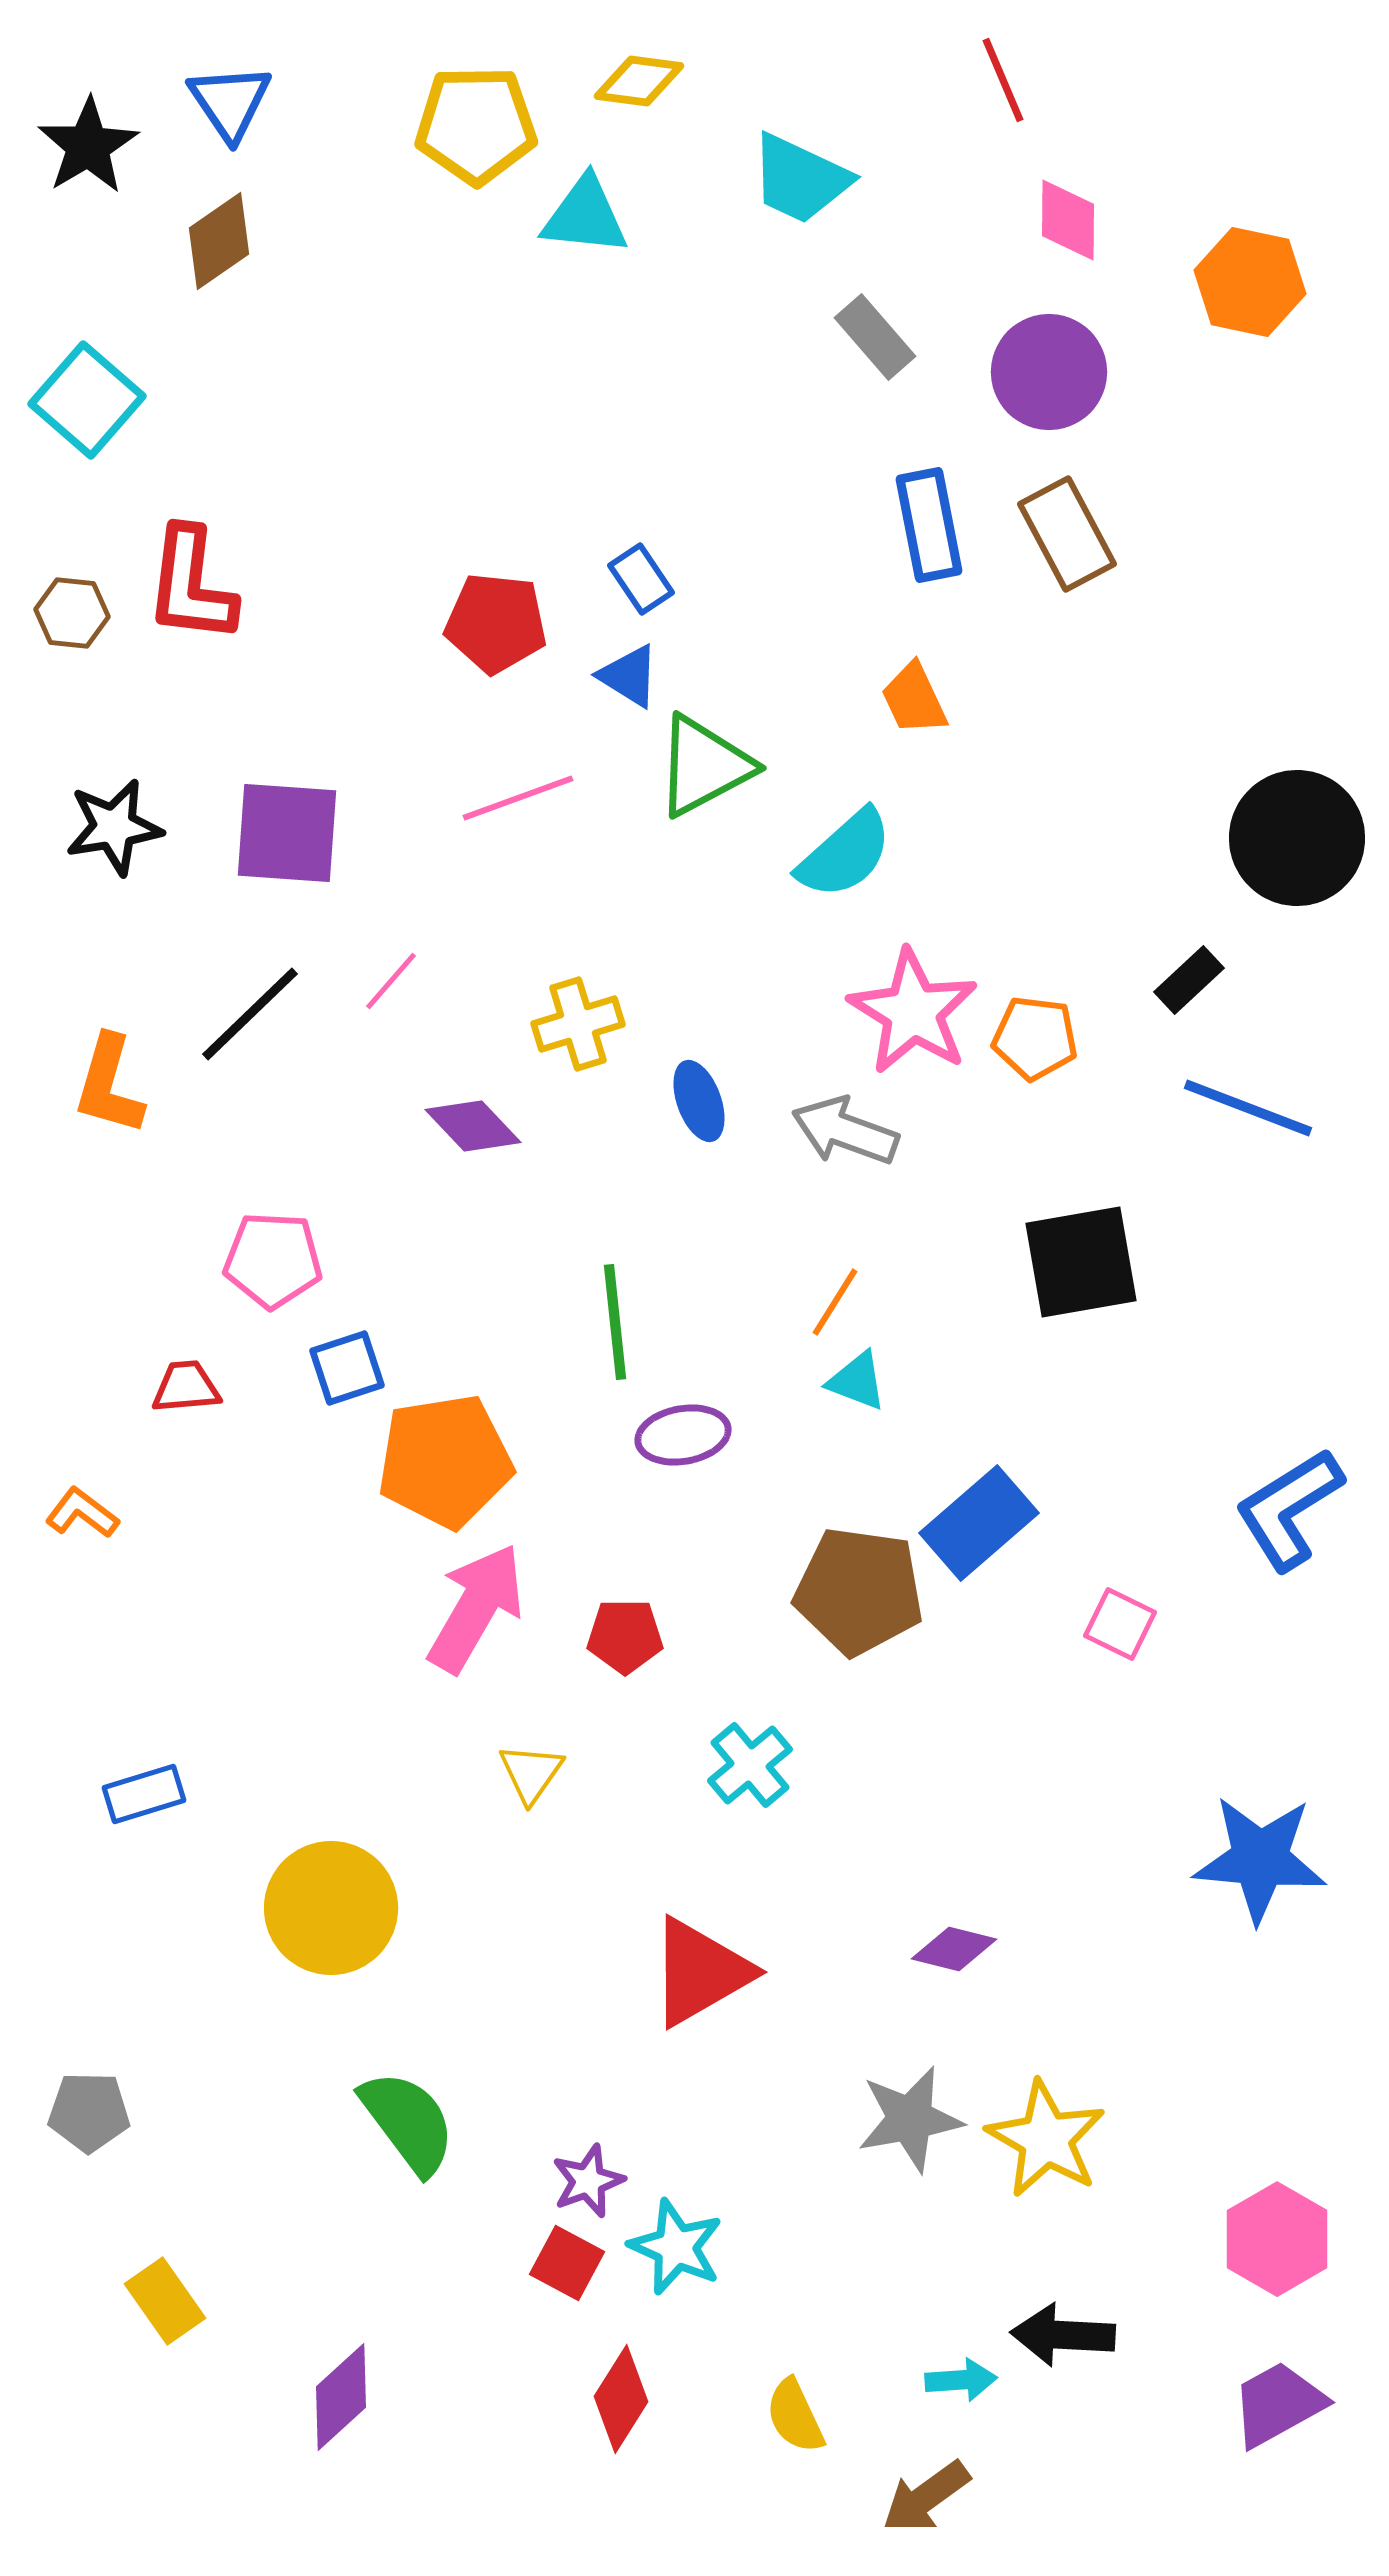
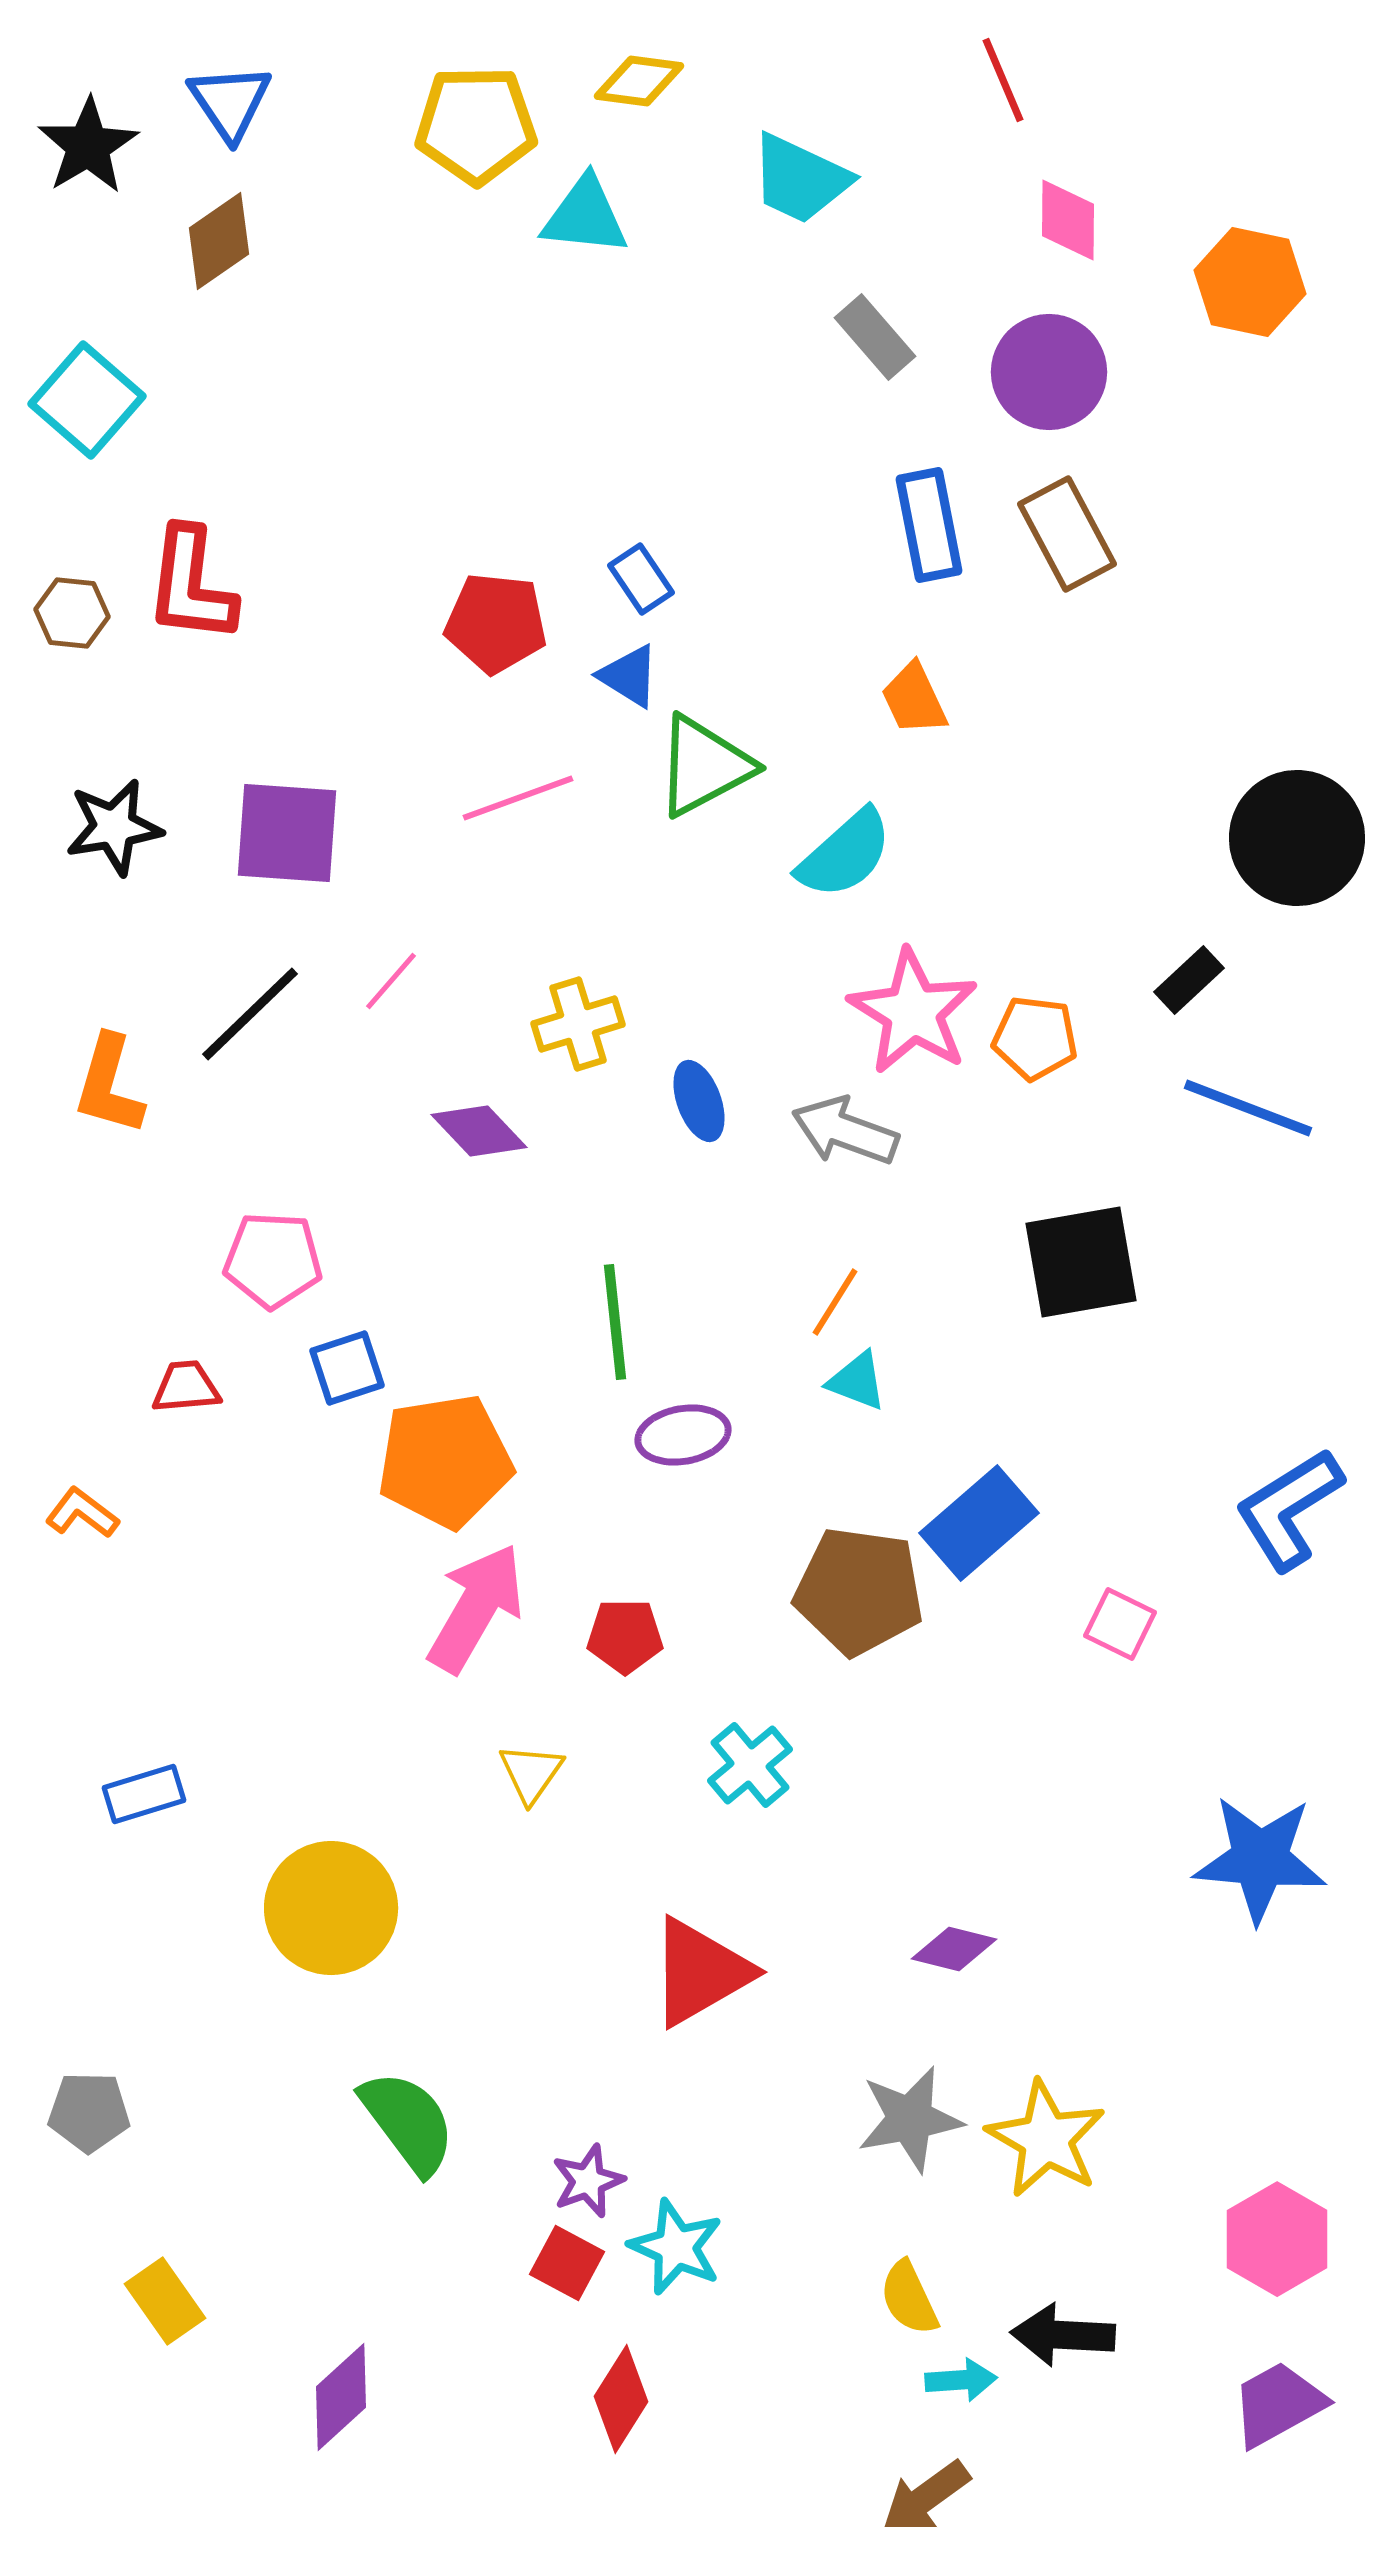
purple diamond at (473, 1126): moved 6 px right, 5 px down
yellow semicircle at (795, 2416): moved 114 px right, 118 px up
